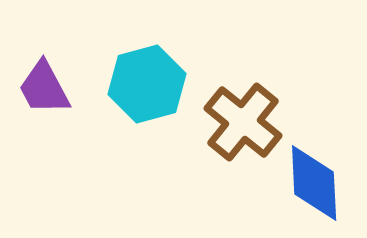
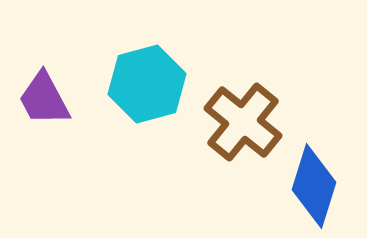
purple trapezoid: moved 11 px down
blue diamond: moved 3 px down; rotated 20 degrees clockwise
